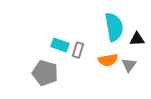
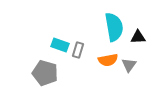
black triangle: moved 1 px right, 2 px up
